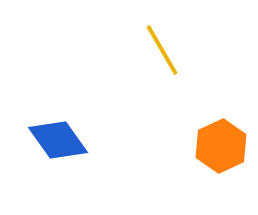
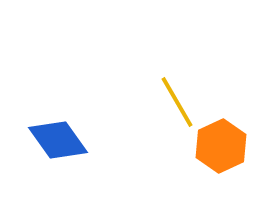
yellow line: moved 15 px right, 52 px down
